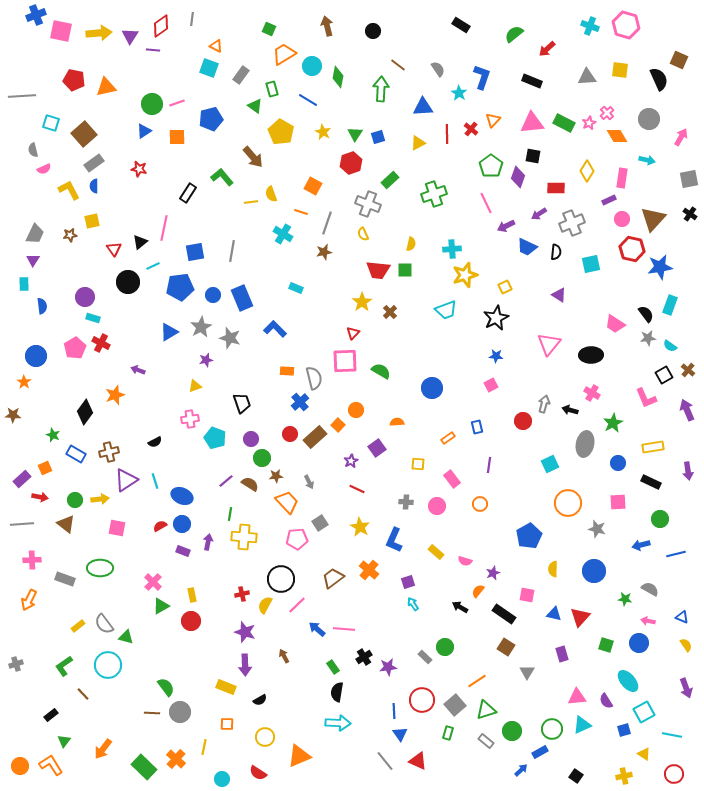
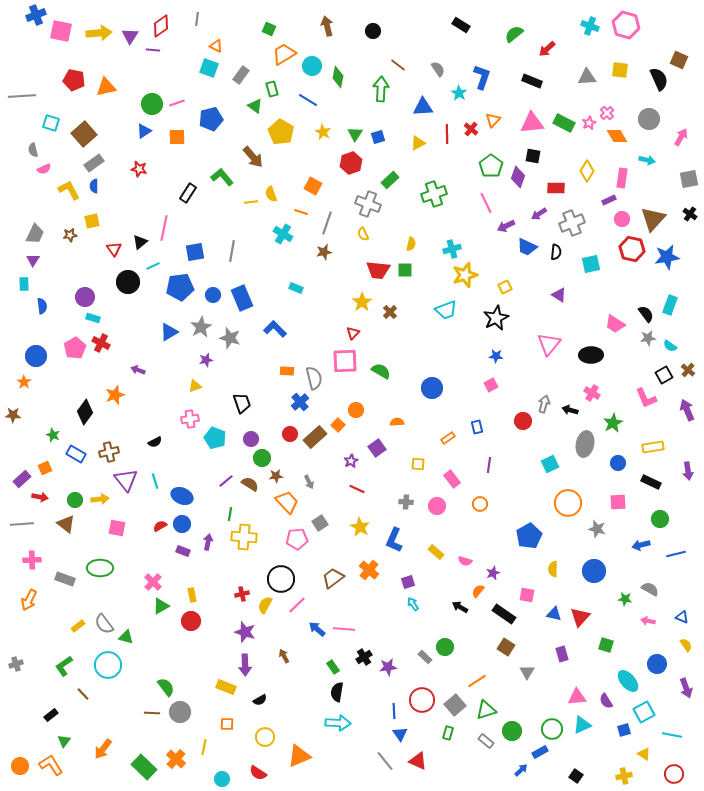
gray line at (192, 19): moved 5 px right
cyan cross at (452, 249): rotated 12 degrees counterclockwise
blue star at (660, 267): moved 7 px right, 10 px up
purple triangle at (126, 480): rotated 35 degrees counterclockwise
blue circle at (639, 643): moved 18 px right, 21 px down
